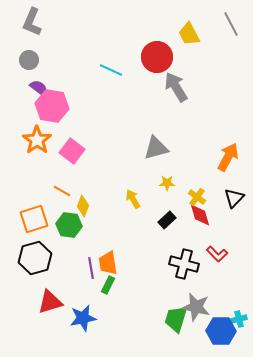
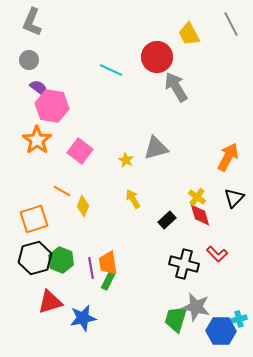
pink square: moved 8 px right
yellow star: moved 41 px left, 23 px up; rotated 28 degrees clockwise
green hexagon: moved 8 px left, 35 px down; rotated 15 degrees clockwise
green rectangle: moved 4 px up
